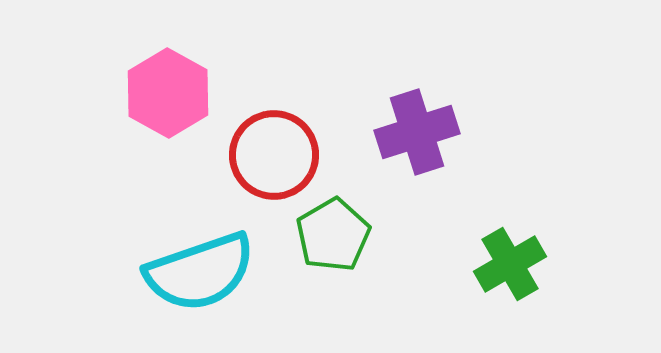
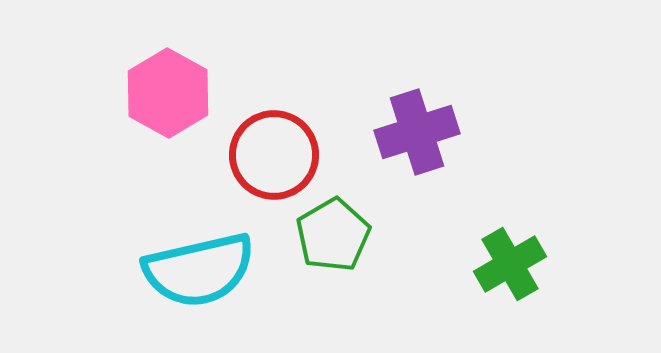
cyan semicircle: moved 1 px left, 2 px up; rotated 6 degrees clockwise
